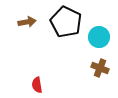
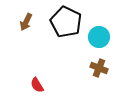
brown arrow: moved 1 px left; rotated 126 degrees clockwise
brown cross: moved 1 px left
red semicircle: rotated 21 degrees counterclockwise
